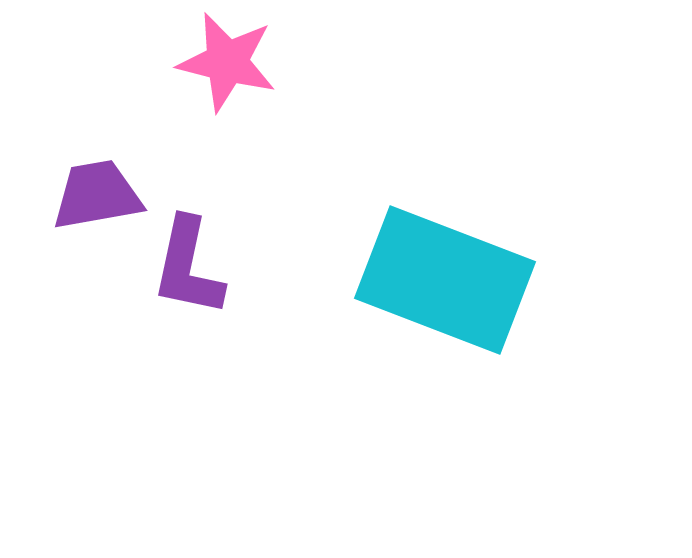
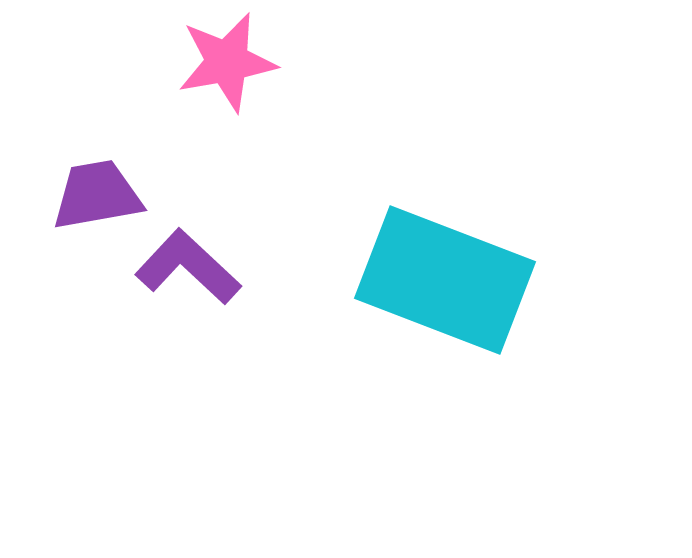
pink star: rotated 24 degrees counterclockwise
purple L-shape: rotated 121 degrees clockwise
